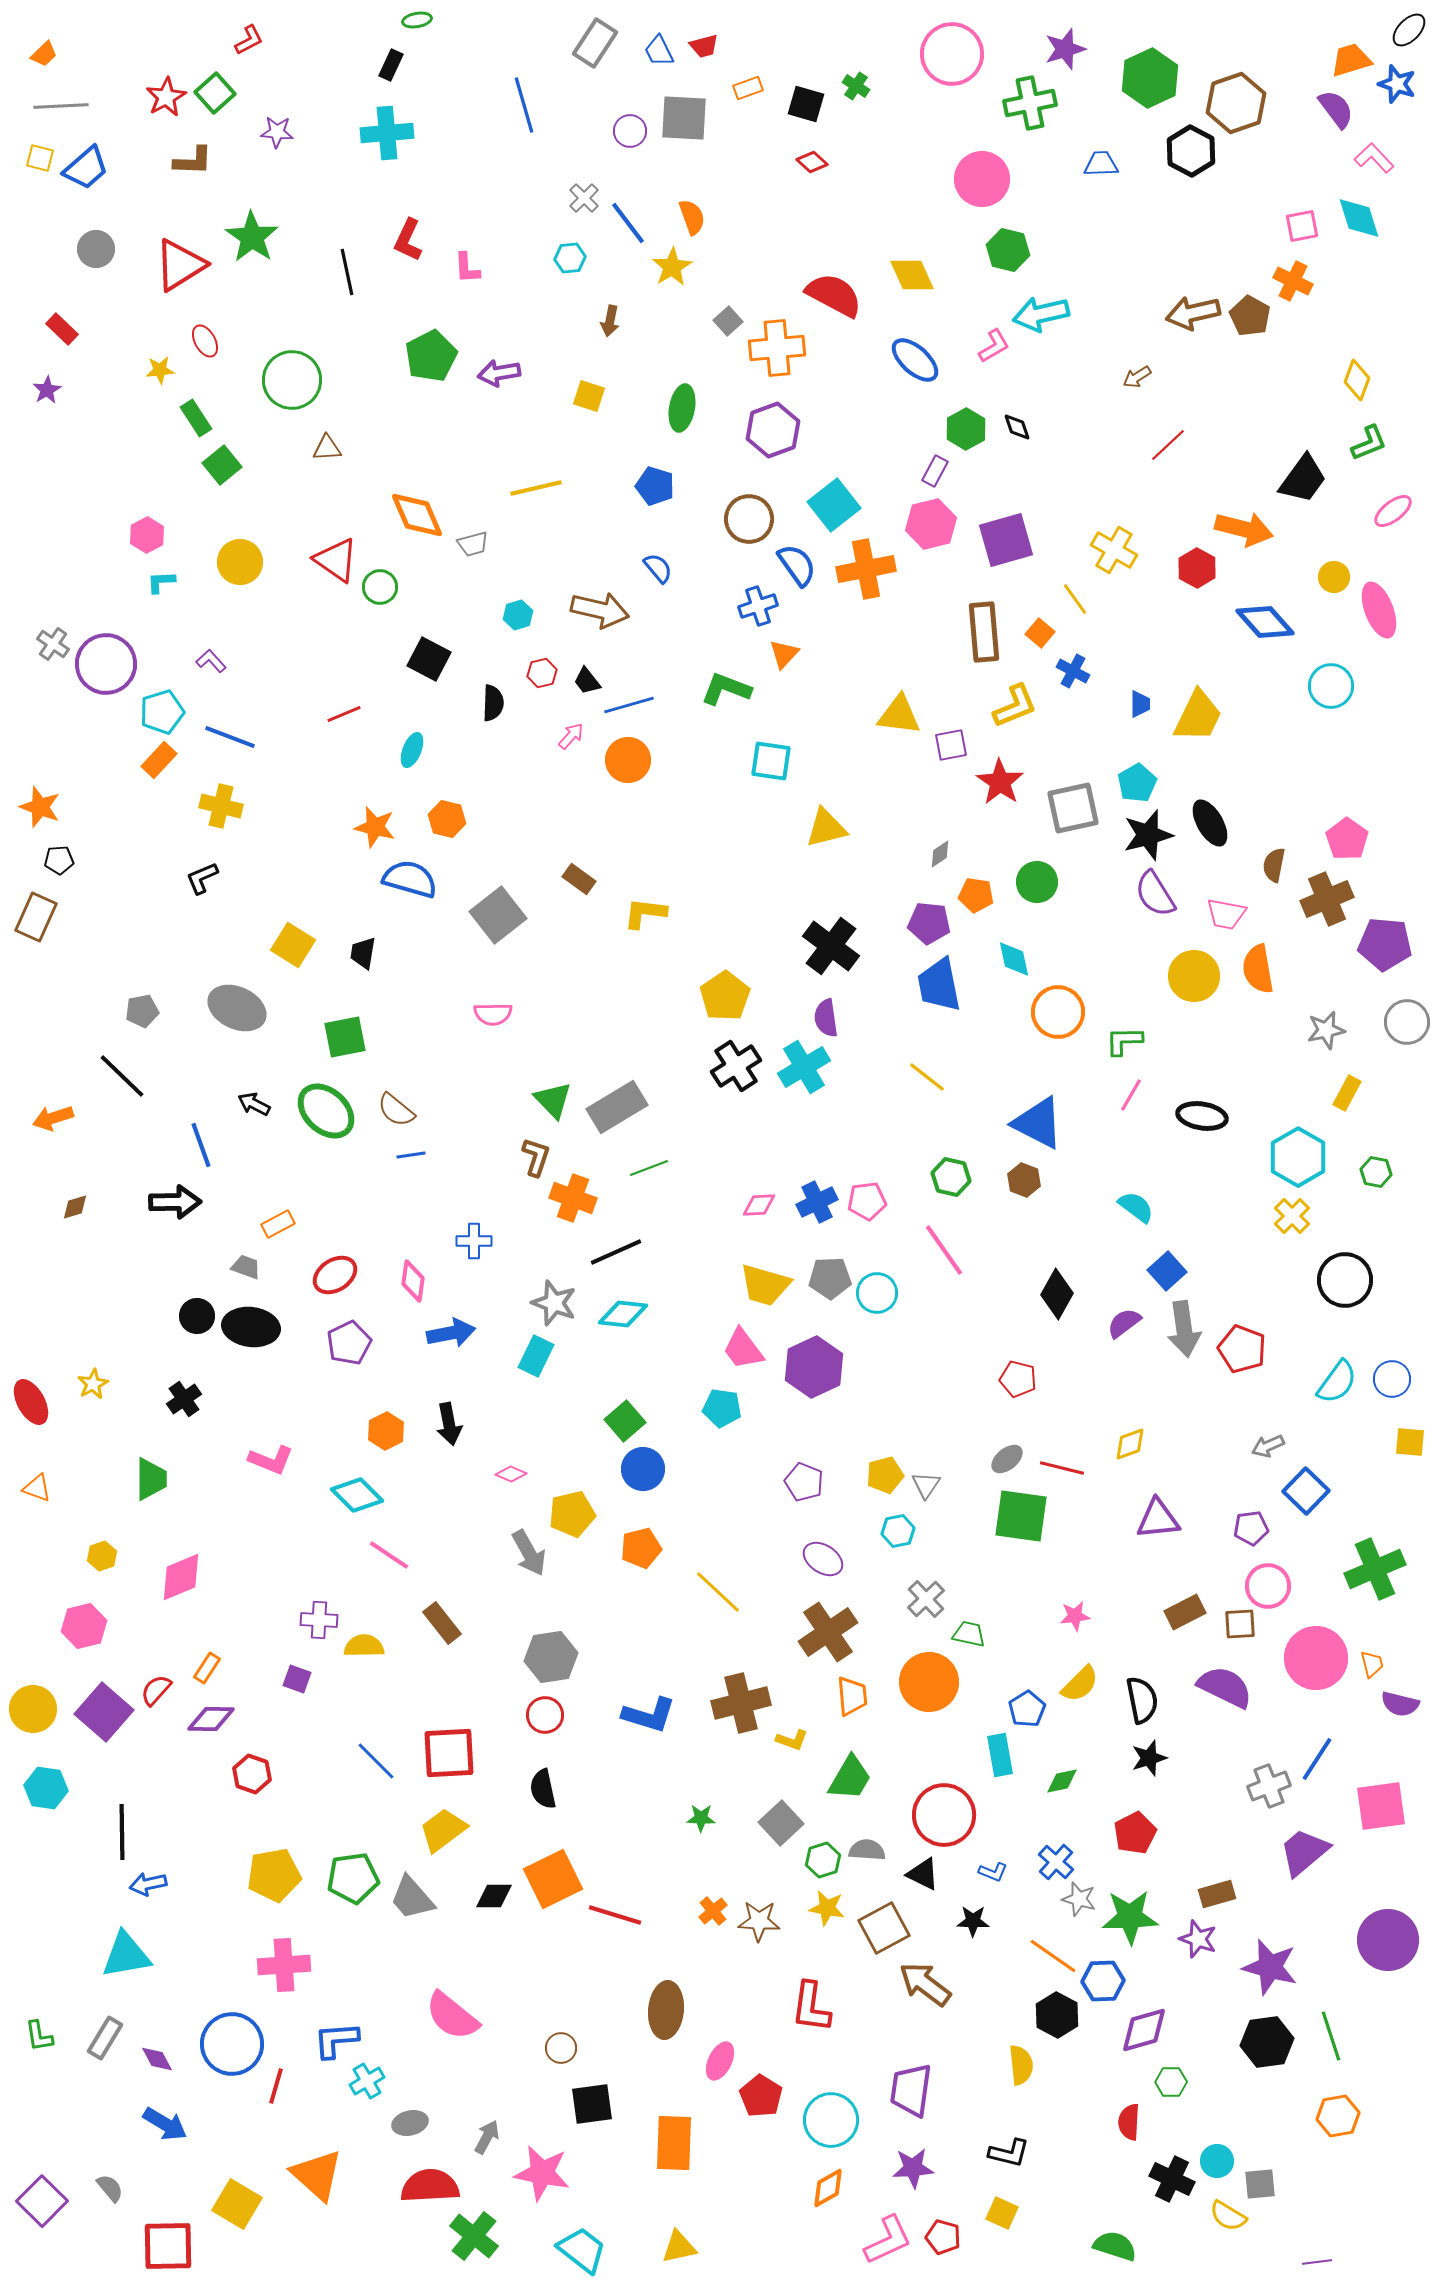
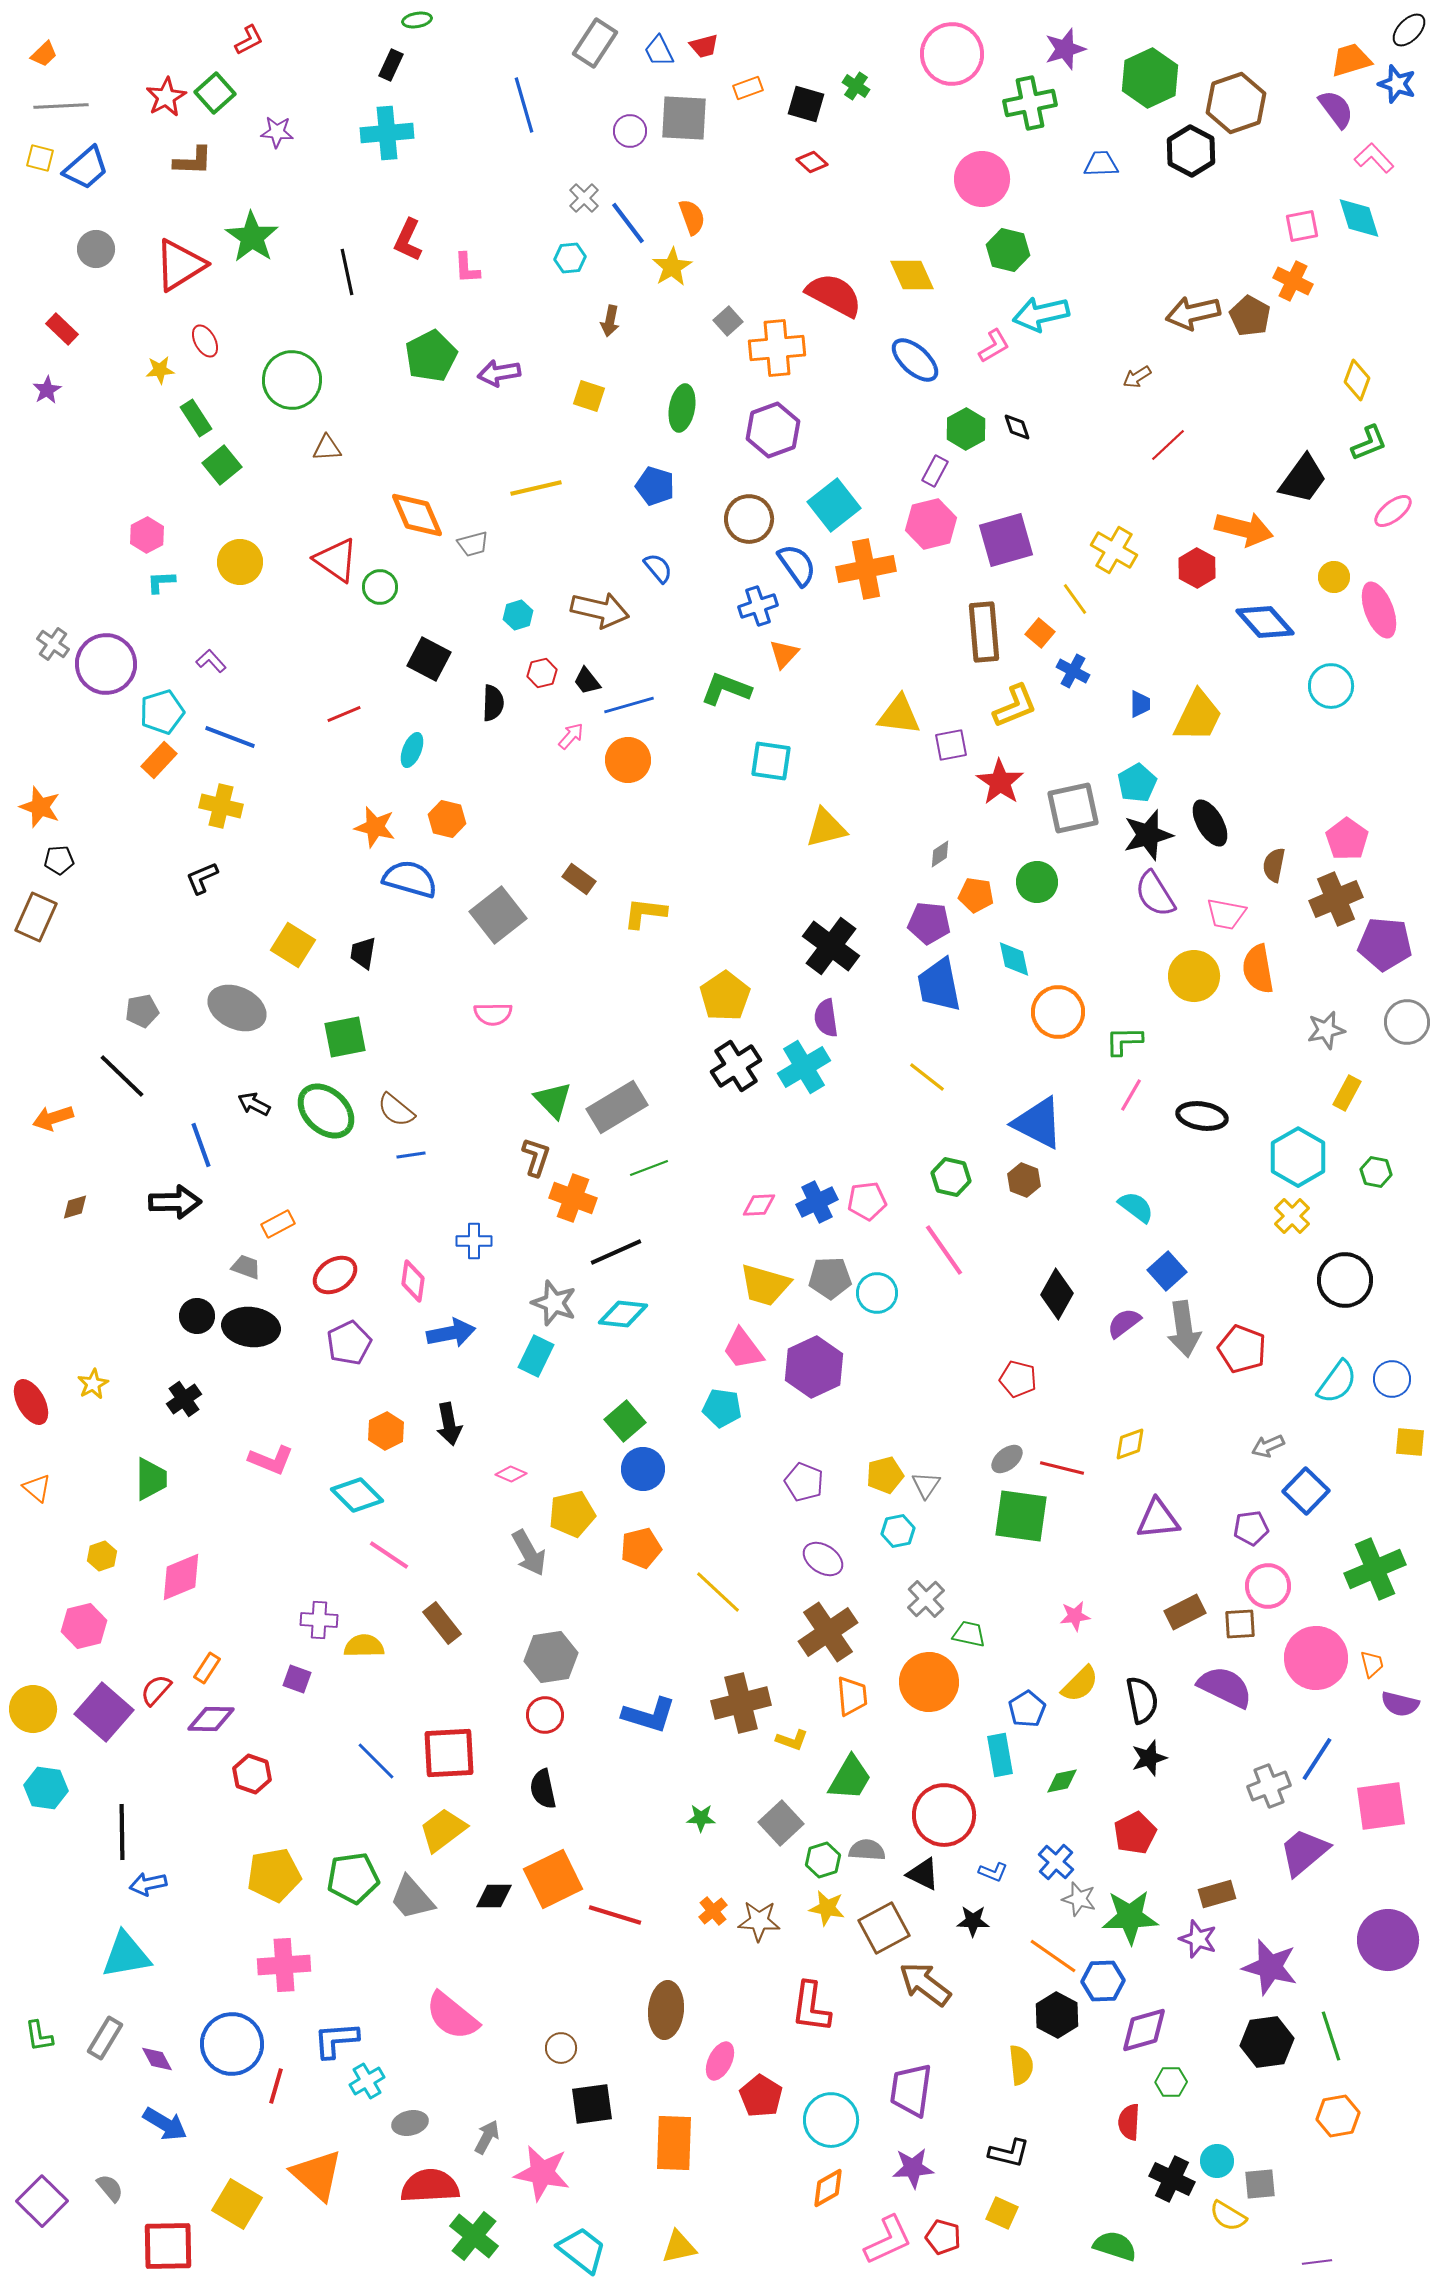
brown cross at (1327, 899): moved 9 px right
orange triangle at (37, 1488): rotated 20 degrees clockwise
